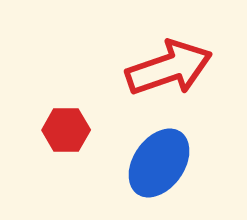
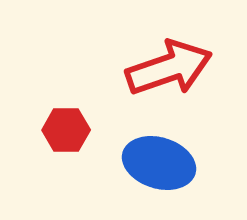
blue ellipse: rotated 72 degrees clockwise
